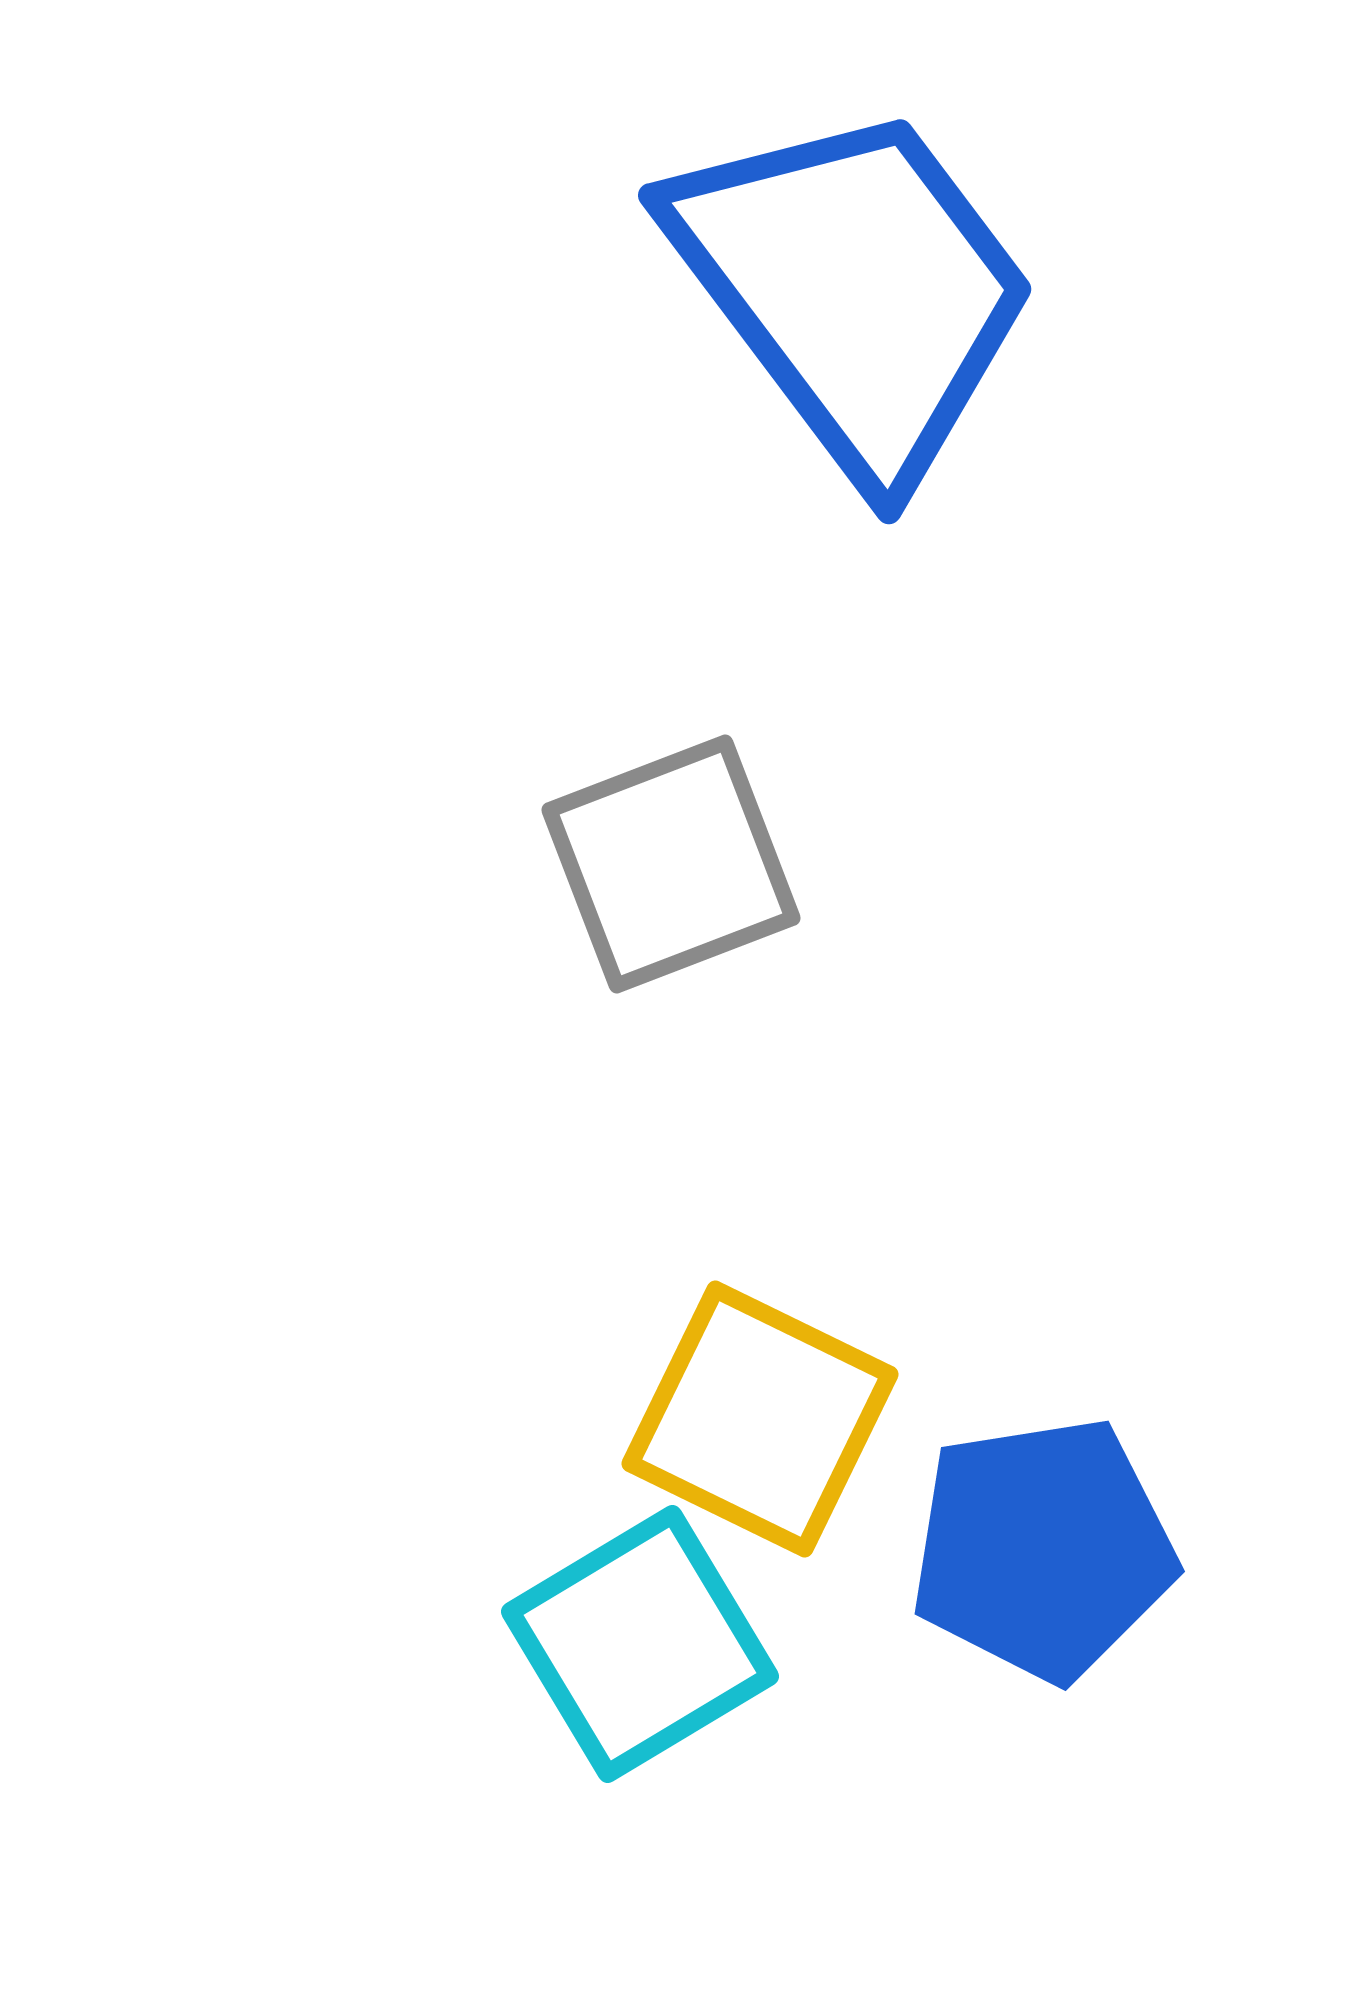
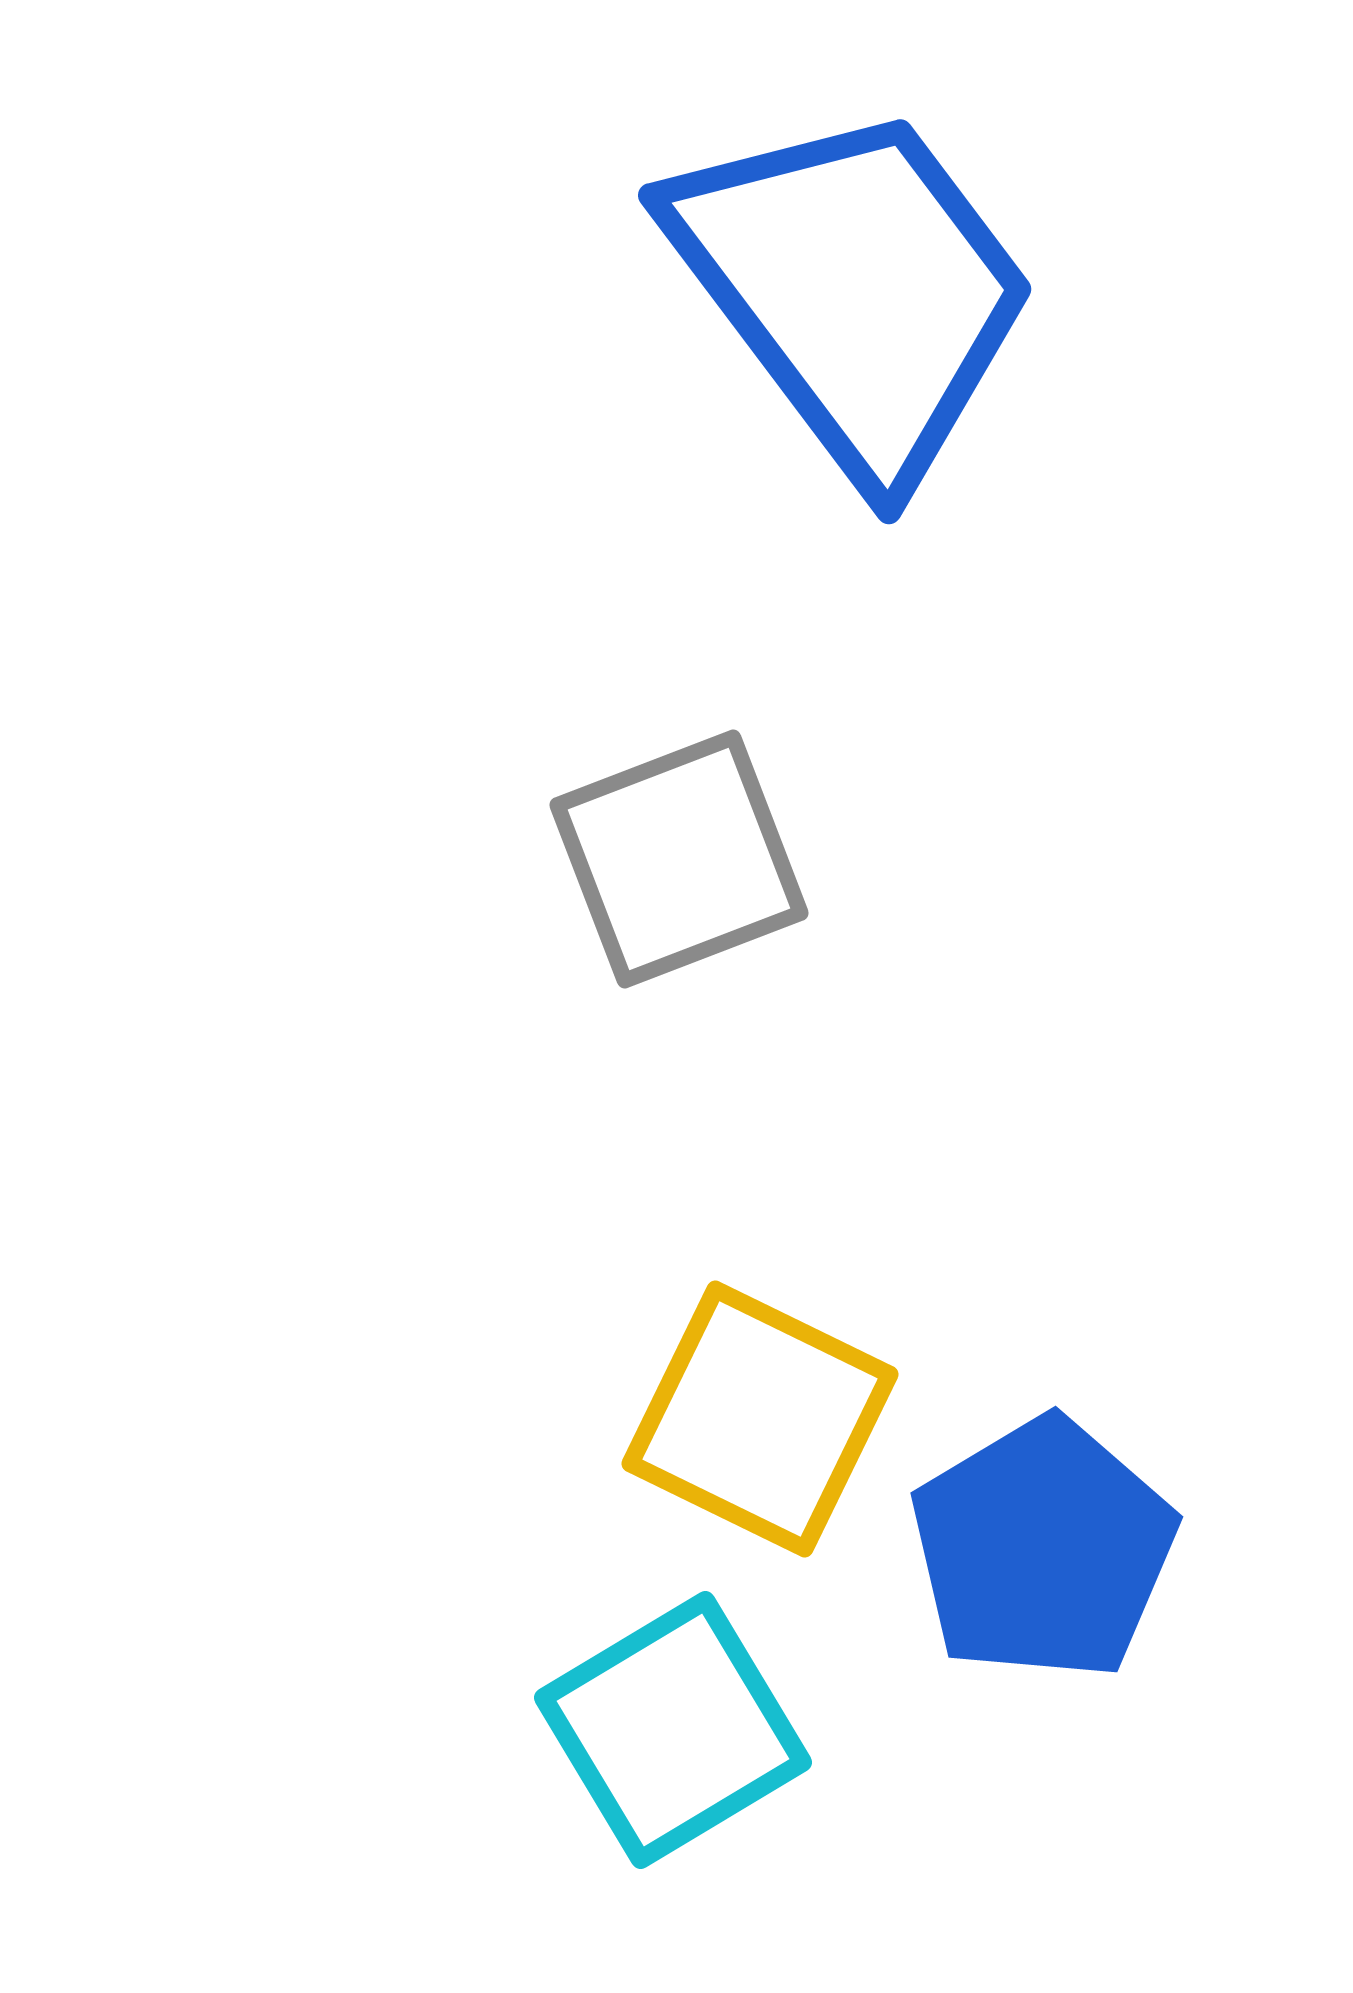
gray square: moved 8 px right, 5 px up
blue pentagon: rotated 22 degrees counterclockwise
cyan square: moved 33 px right, 86 px down
